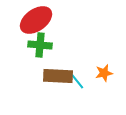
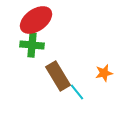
green cross: moved 8 px left
brown rectangle: rotated 56 degrees clockwise
cyan line: moved 11 px down
